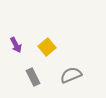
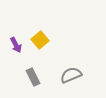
yellow square: moved 7 px left, 7 px up
